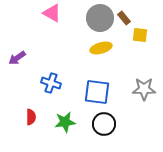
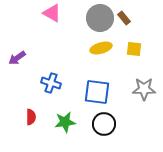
yellow square: moved 6 px left, 14 px down
